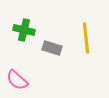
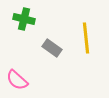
green cross: moved 11 px up
gray rectangle: rotated 18 degrees clockwise
